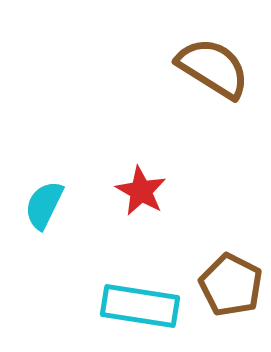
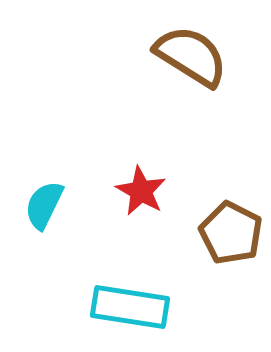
brown semicircle: moved 22 px left, 12 px up
brown pentagon: moved 52 px up
cyan rectangle: moved 10 px left, 1 px down
